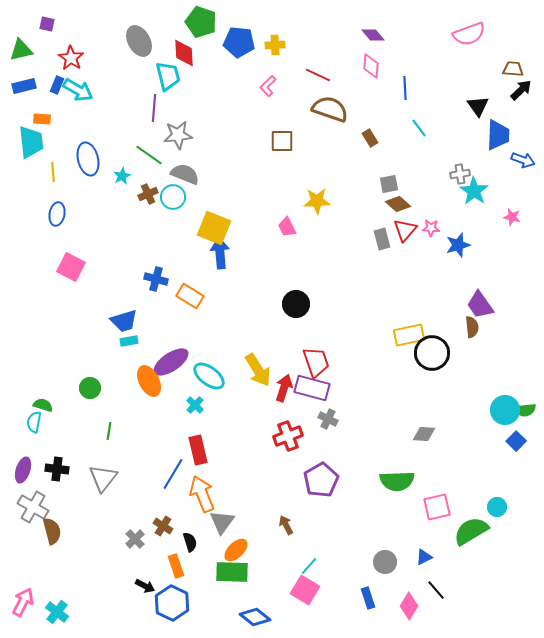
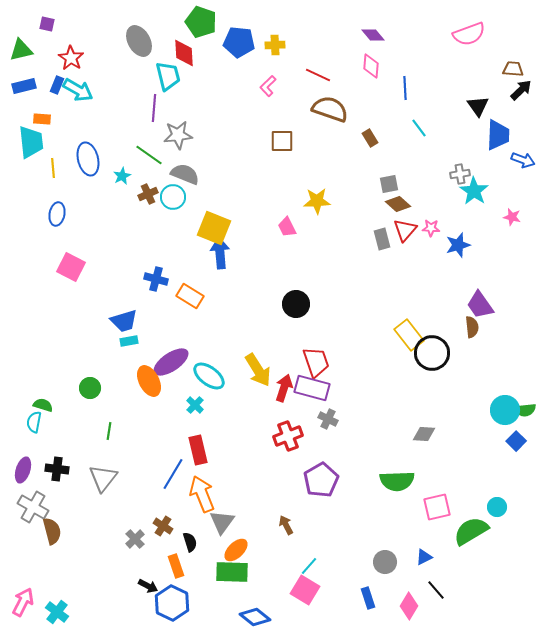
yellow line at (53, 172): moved 4 px up
yellow rectangle at (409, 335): rotated 64 degrees clockwise
black arrow at (145, 586): moved 3 px right
